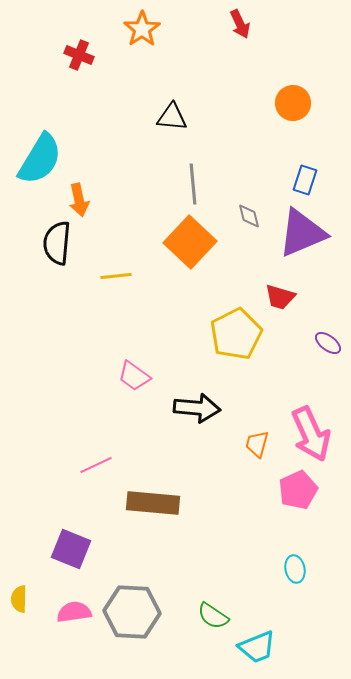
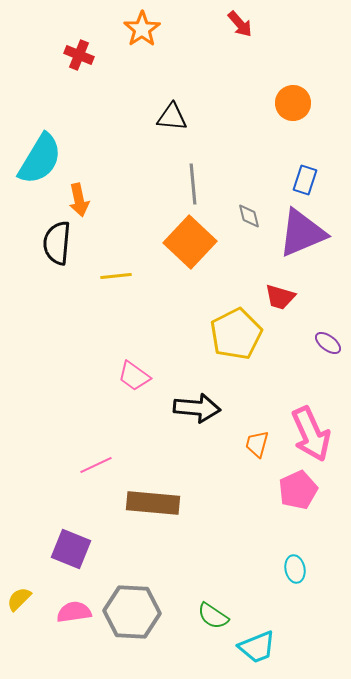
red arrow: rotated 16 degrees counterclockwise
yellow semicircle: rotated 44 degrees clockwise
